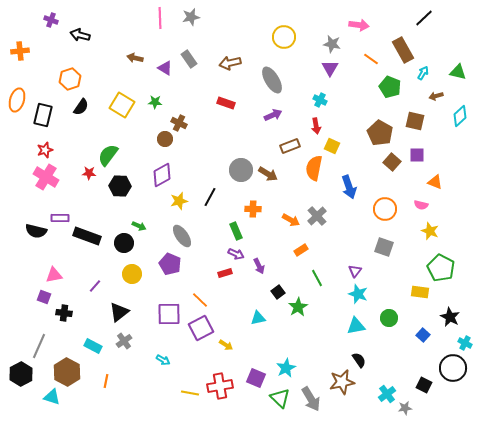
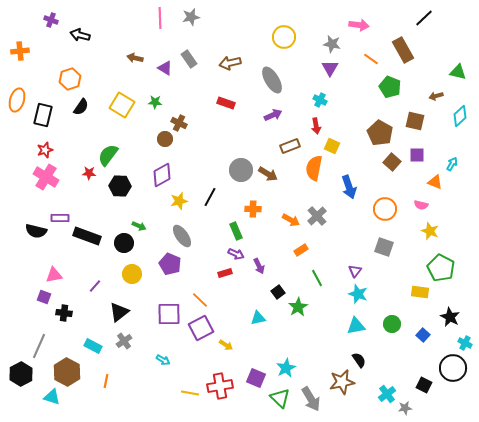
cyan arrow at (423, 73): moved 29 px right, 91 px down
green circle at (389, 318): moved 3 px right, 6 px down
